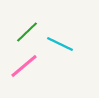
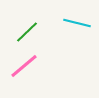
cyan line: moved 17 px right, 21 px up; rotated 12 degrees counterclockwise
